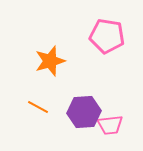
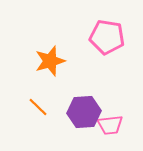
pink pentagon: moved 1 px down
orange line: rotated 15 degrees clockwise
